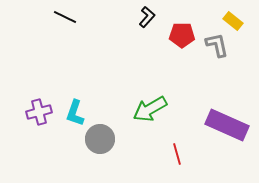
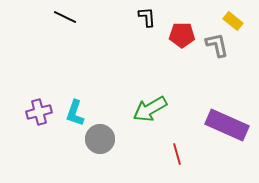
black L-shape: rotated 45 degrees counterclockwise
